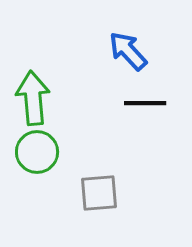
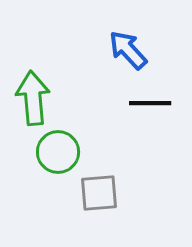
blue arrow: moved 1 px up
black line: moved 5 px right
green circle: moved 21 px right
